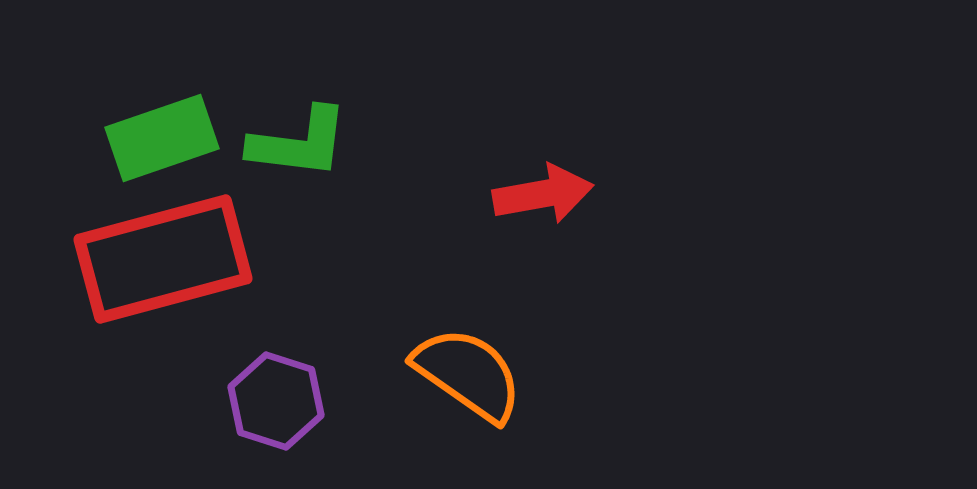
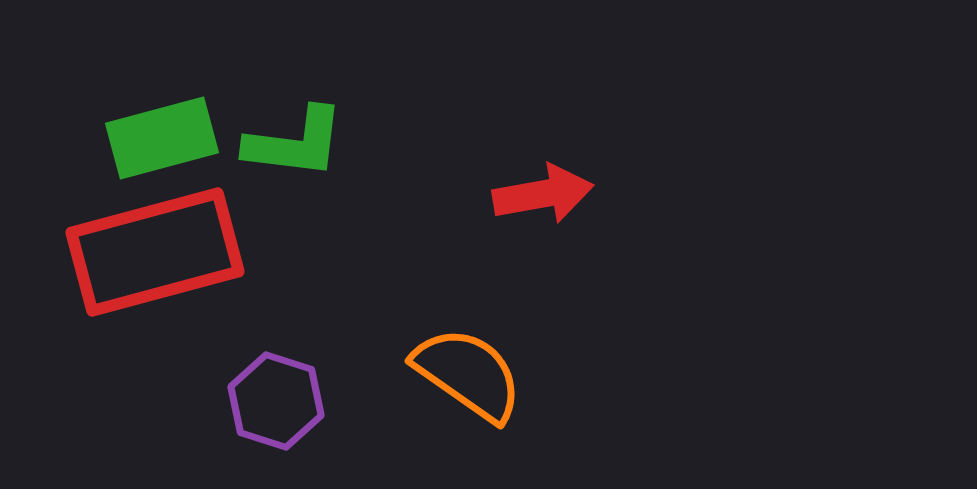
green rectangle: rotated 4 degrees clockwise
green L-shape: moved 4 px left
red rectangle: moved 8 px left, 7 px up
